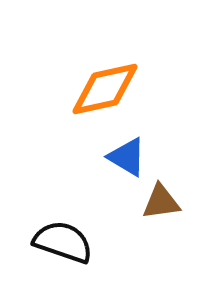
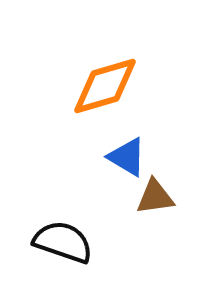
orange diamond: moved 3 px up; rotated 4 degrees counterclockwise
brown triangle: moved 6 px left, 5 px up
